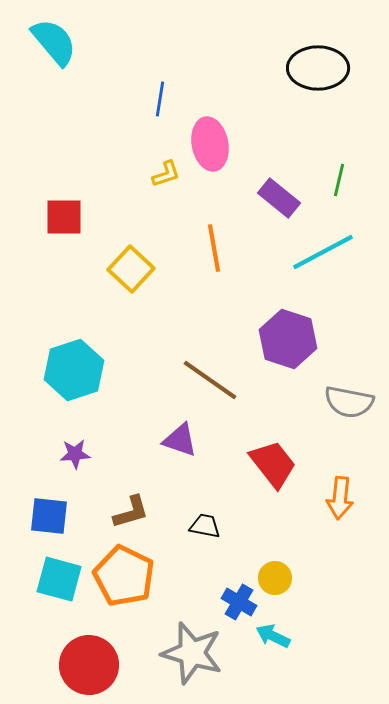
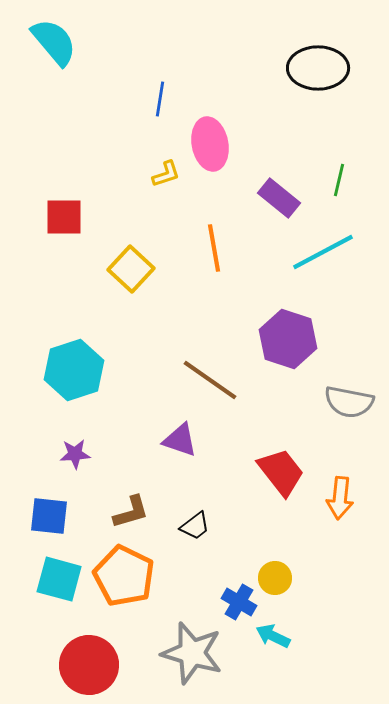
red trapezoid: moved 8 px right, 8 px down
black trapezoid: moved 10 px left; rotated 132 degrees clockwise
